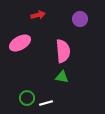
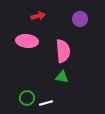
red arrow: moved 1 px down
pink ellipse: moved 7 px right, 2 px up; rotated 35 degrees clockwise
